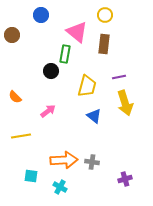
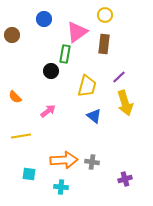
blue circle: moved 3 px right, 4 px down
pink triangle: rotated 45 degrees clockwise
purple line: rotated 32 degrees counterclockwise
cyan square: moved 2 px left, 2 px up
cyan cross: moved 1 px right; rotated 24 degrees counterclockwise
